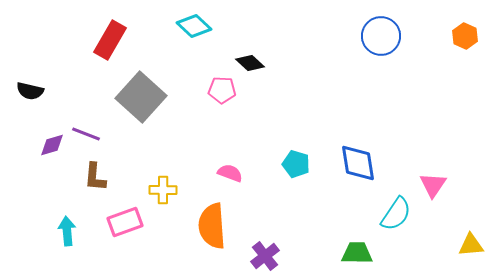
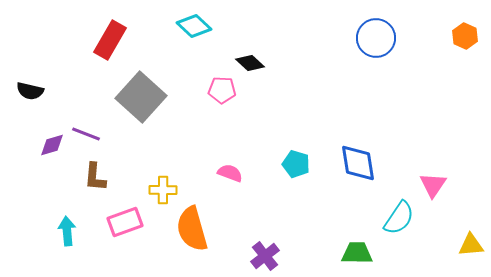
blue circle: moved 5 px left, 2 px down
cyan semicircle: moved 3 px right, 4 px down
orange semicircle: moved 20 px left, 3 px down; rotated 12 degrees counterclockwise
